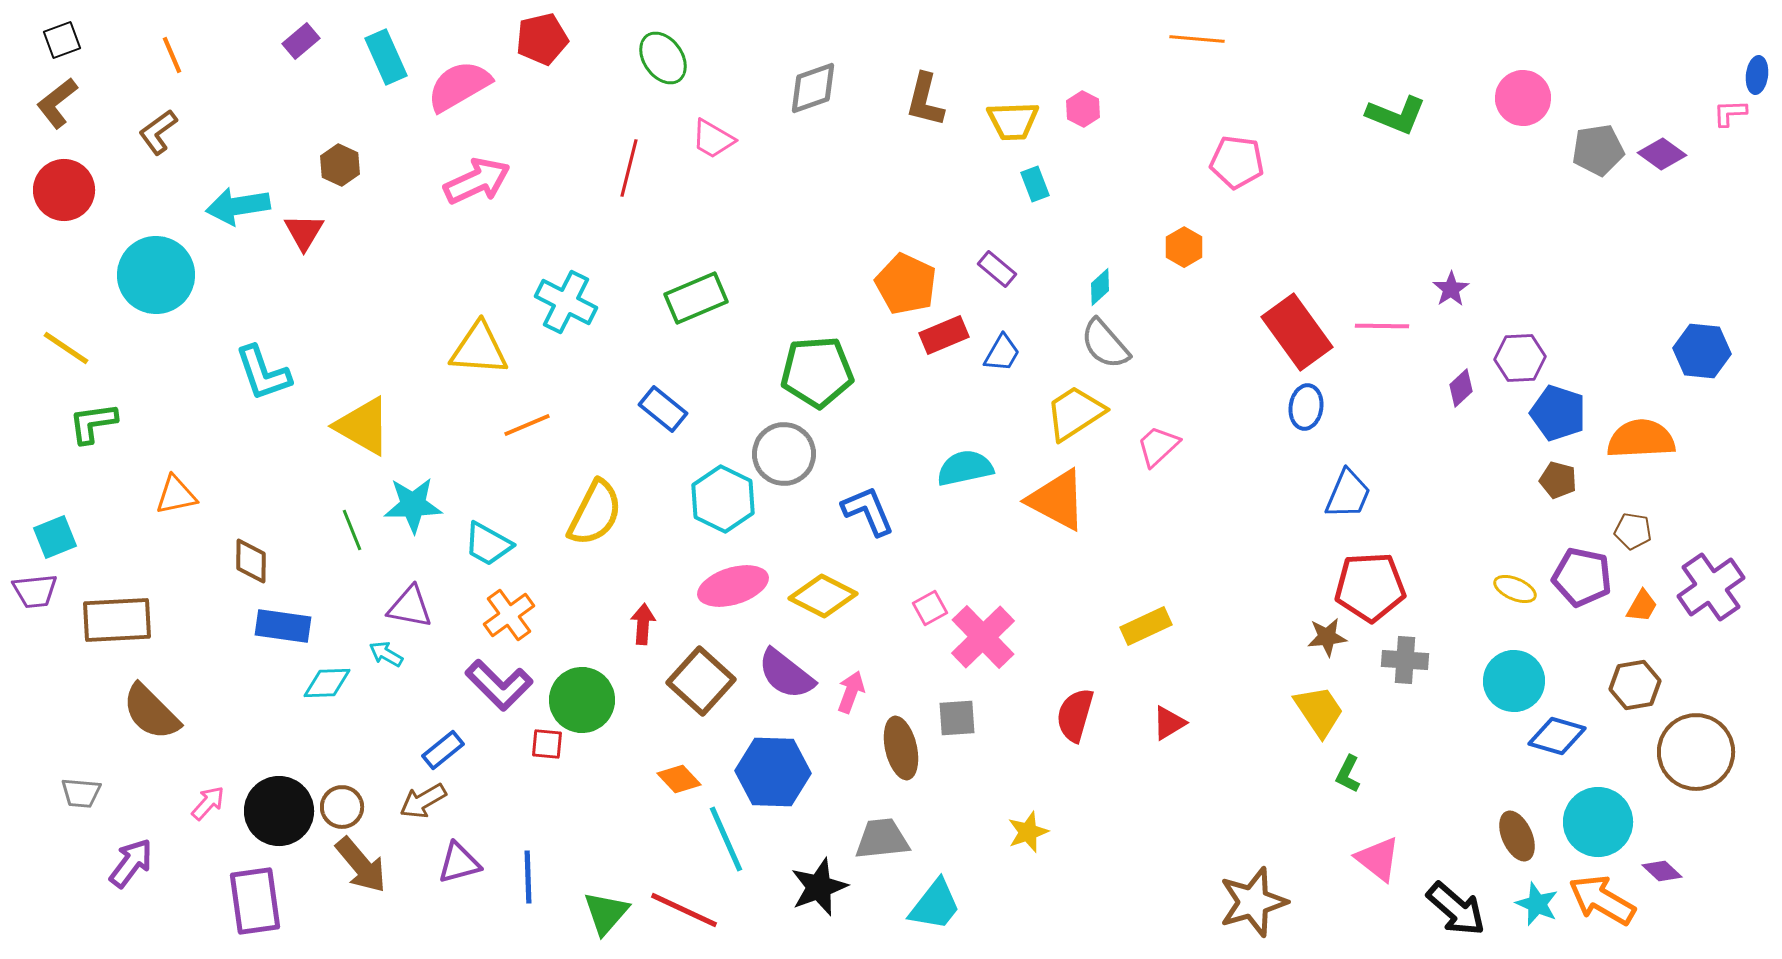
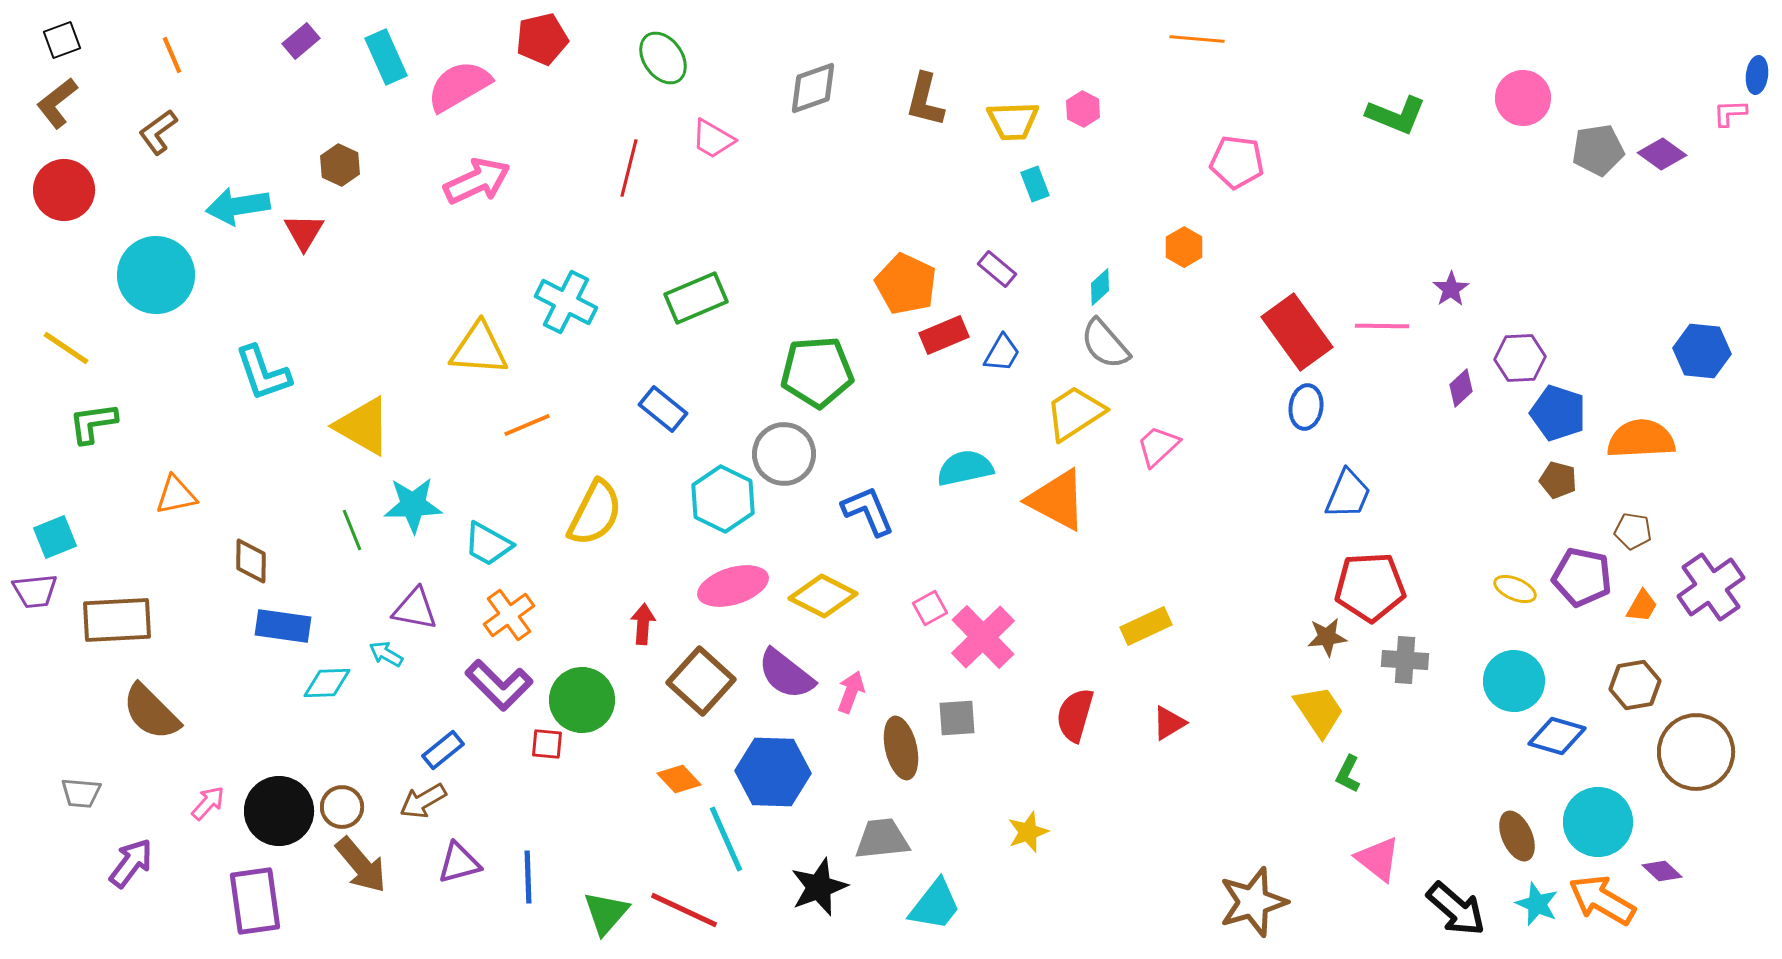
purple triangle at (410, 607): moved 5 px right, 2 px down
